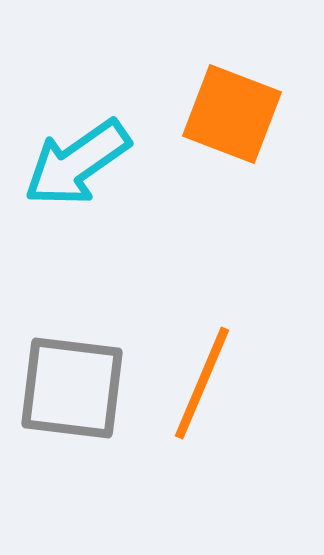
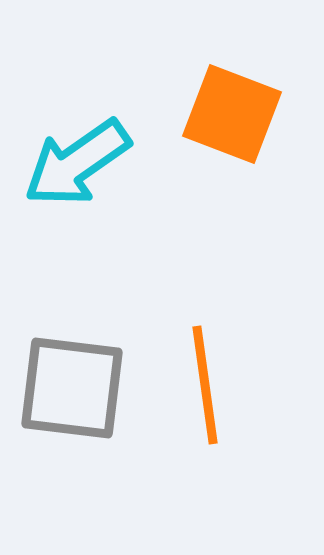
orange line: moved 3 px right, 2 px down; rotated 31 degrees counterclockwise
